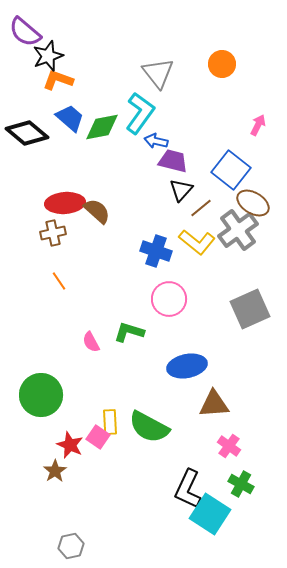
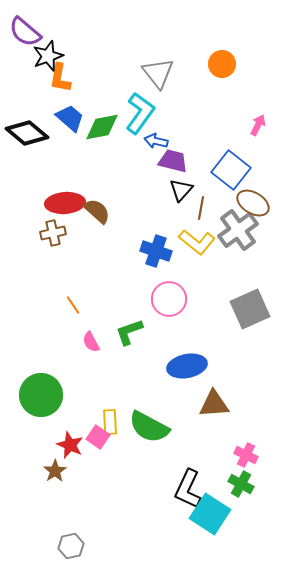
orange L-shape: moved 2 px right, 2 px up; rotated 100 degrees counterclockwise
brown line: rotated 40 degrees counterclockwise
orange line: moved 14 px right, 24 px down
green L-shape: rotated 36 degrees counterclockwise
pink cross: moved 17 px right, 9 px down; rotated 10 degrees counterclockwise
